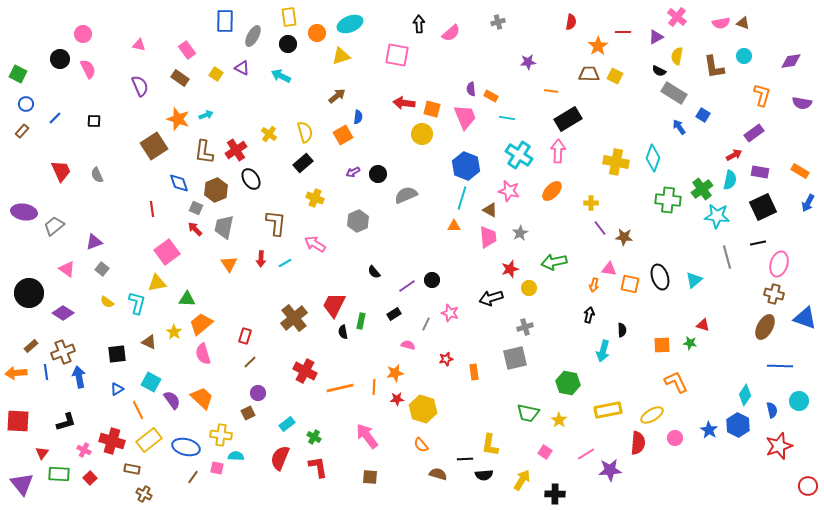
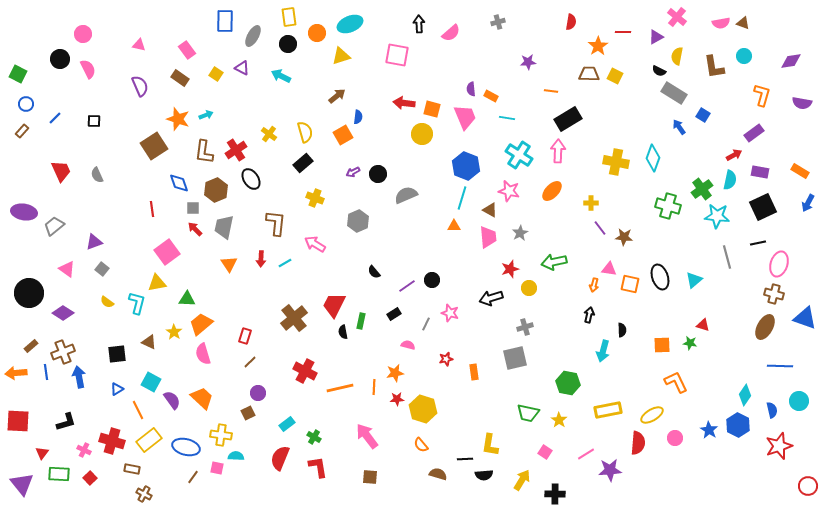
green cross at (668, 200): moved 6 px down; rotated 10 degrees clockwise
gray square at (196, 208): moved 3 px left; rotated 24 degrees counterclockwise
